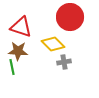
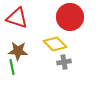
red triangle: moved 4 px left, 9 px up
yellow diamond: moved 2 px right
